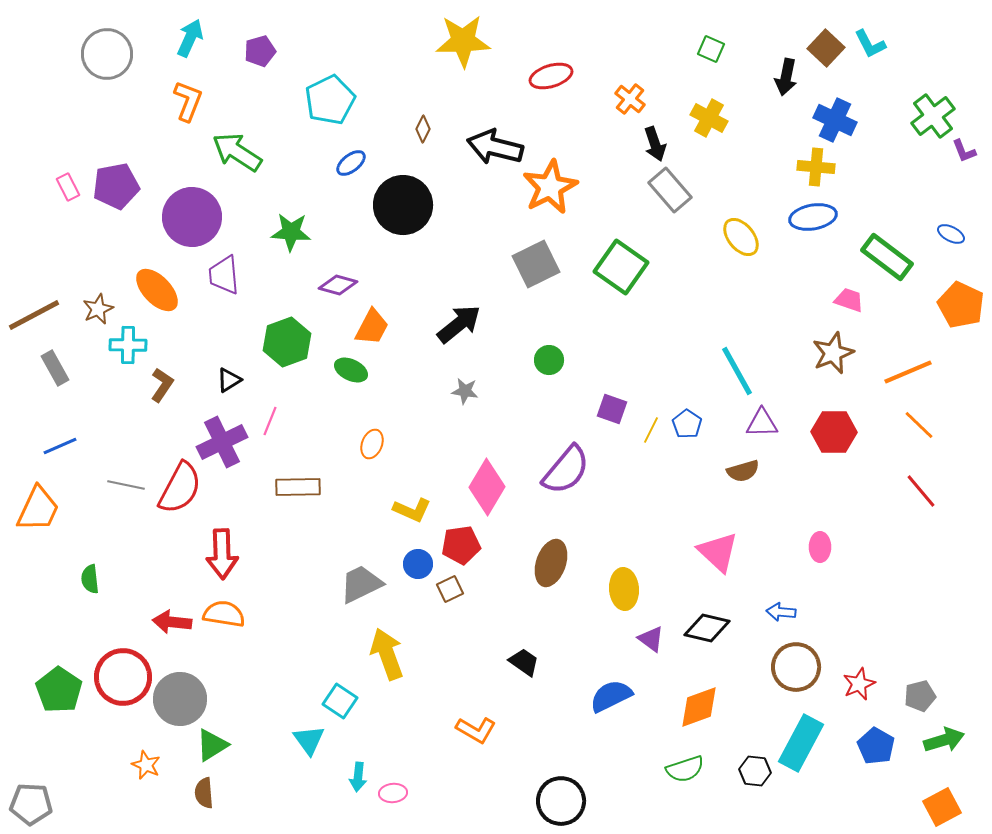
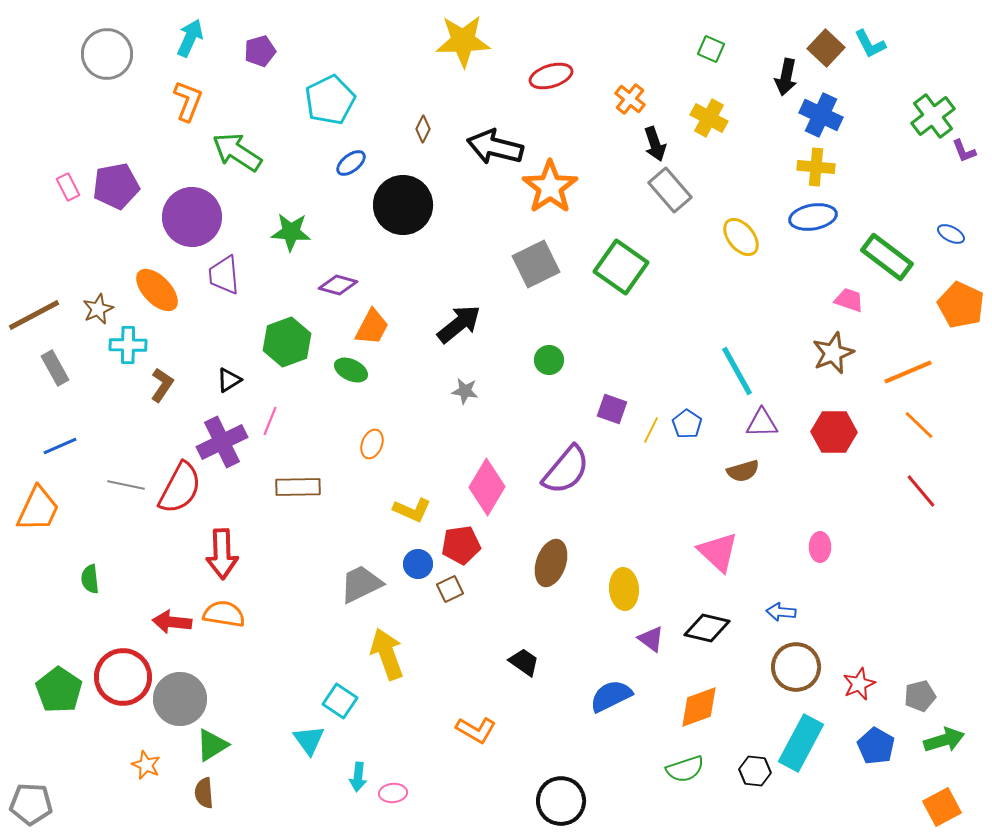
blue cross at (835, 120): moved 14 px left, 5 px up
orange star at (550, 187): rotated 8 degrees counterclockwise
